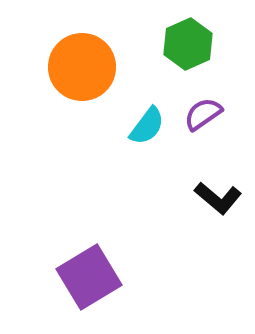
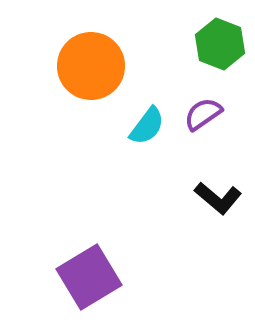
green hexagon: moved 32 px right; rotated 15 degrees counterclockwise
orange circle: moved 9 px right, 1 px up
